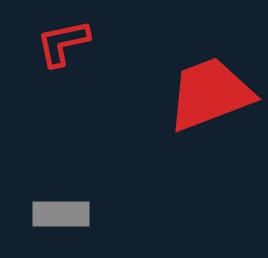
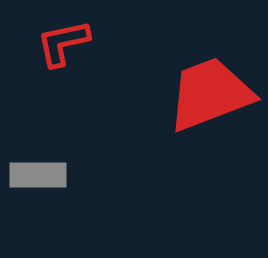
gray rectangle: moved 23 px left, 39 px up
